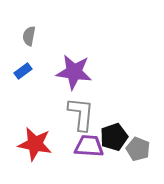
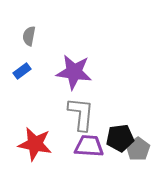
blue rectangle: moved 1 px left
black pentagon: moved 6 px right, 1 px down; rotated 12 degrees clockwise
gray pentagon: rotated 15 degrees clockwise
